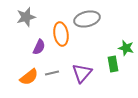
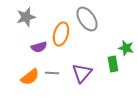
gray ellipse: rotated 70 degrees clockwise
orange ellipse: rotated 25 degrees clockwise
purple semicircle: rotated 49 degrees clockwise
gray line: rotated 16 degrees clockwise
orange semicircle: moved 1 px right
